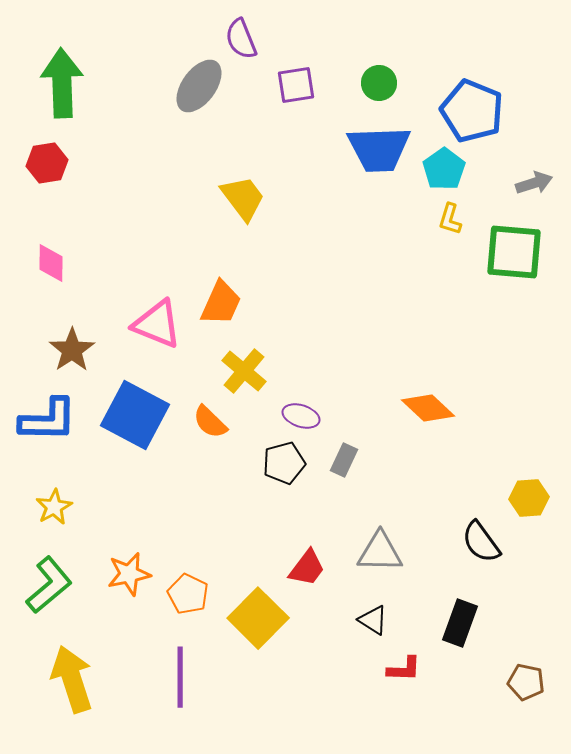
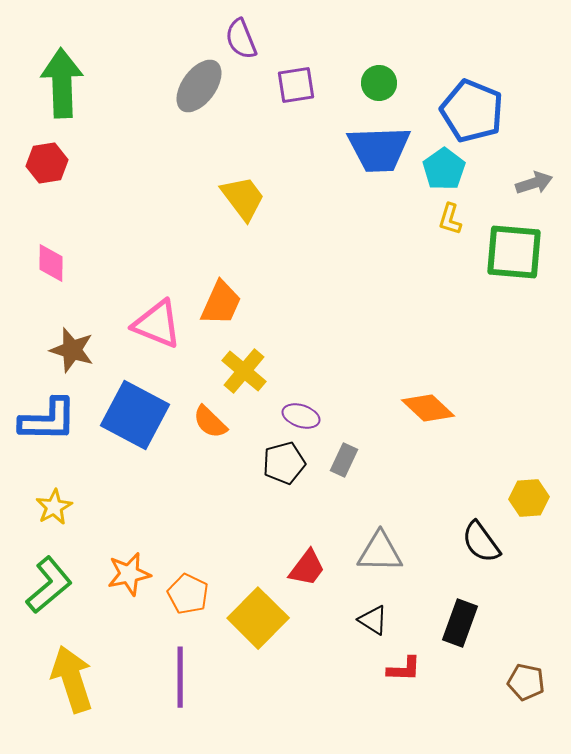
brown star: rotated 21 degrees counterclockwise
